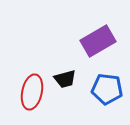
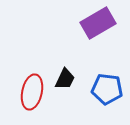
purple rectangle: moved 18 px up
black trapezoid: rotated 50 degrees counterclockwise
